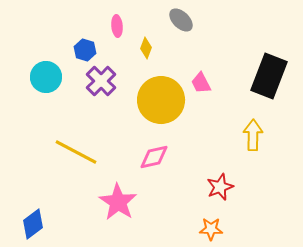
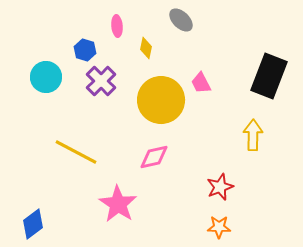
yellow diamond: rotated 10 degrees counterclockwise
pink star: moved 2 px down
orange star: moved 8 px right, 2 px up
